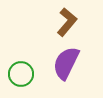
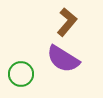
purple semicircle: moved 3 px left, 4 px up; rotated 84 degrees counterclockwise
